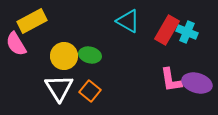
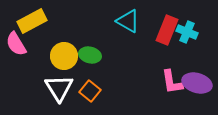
red rectangle: rotated 8 degrees counterclockwise
pink L-shape: moved 1 px right, 2 px down
